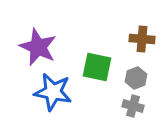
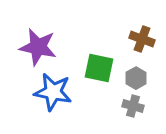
brown cross: rotated 15 degrees clockwise
purple star: rotated 12 degrees counterclockwise
green square: moved 2 px right, 1 px down
gray hexagon: rotated 10 degrees counterclockwise
